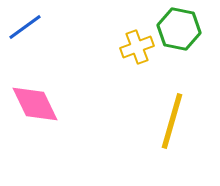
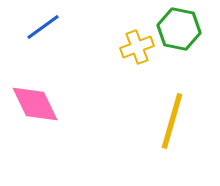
blue line: moved 18 px right
